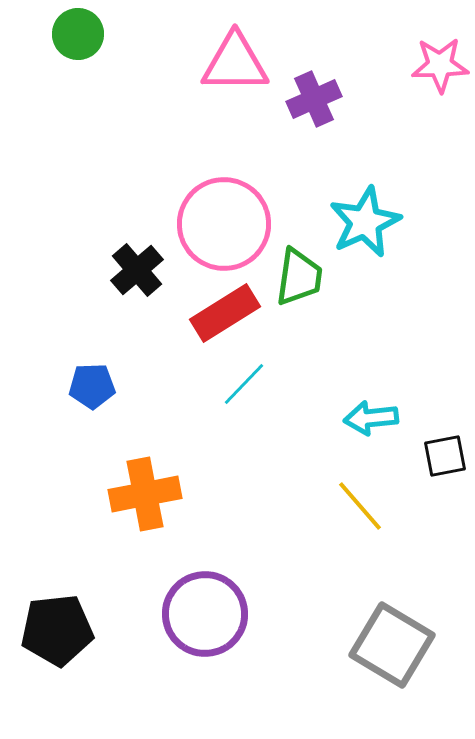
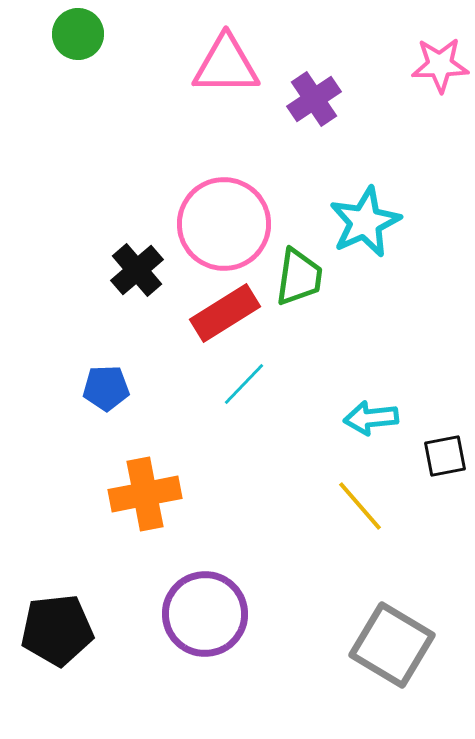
pink triangle: moved 9 px left, 2 px down
purple cross: rotated 10 degrees counterclockwise
blue pentagon: moved 14 px right, 2 px down
